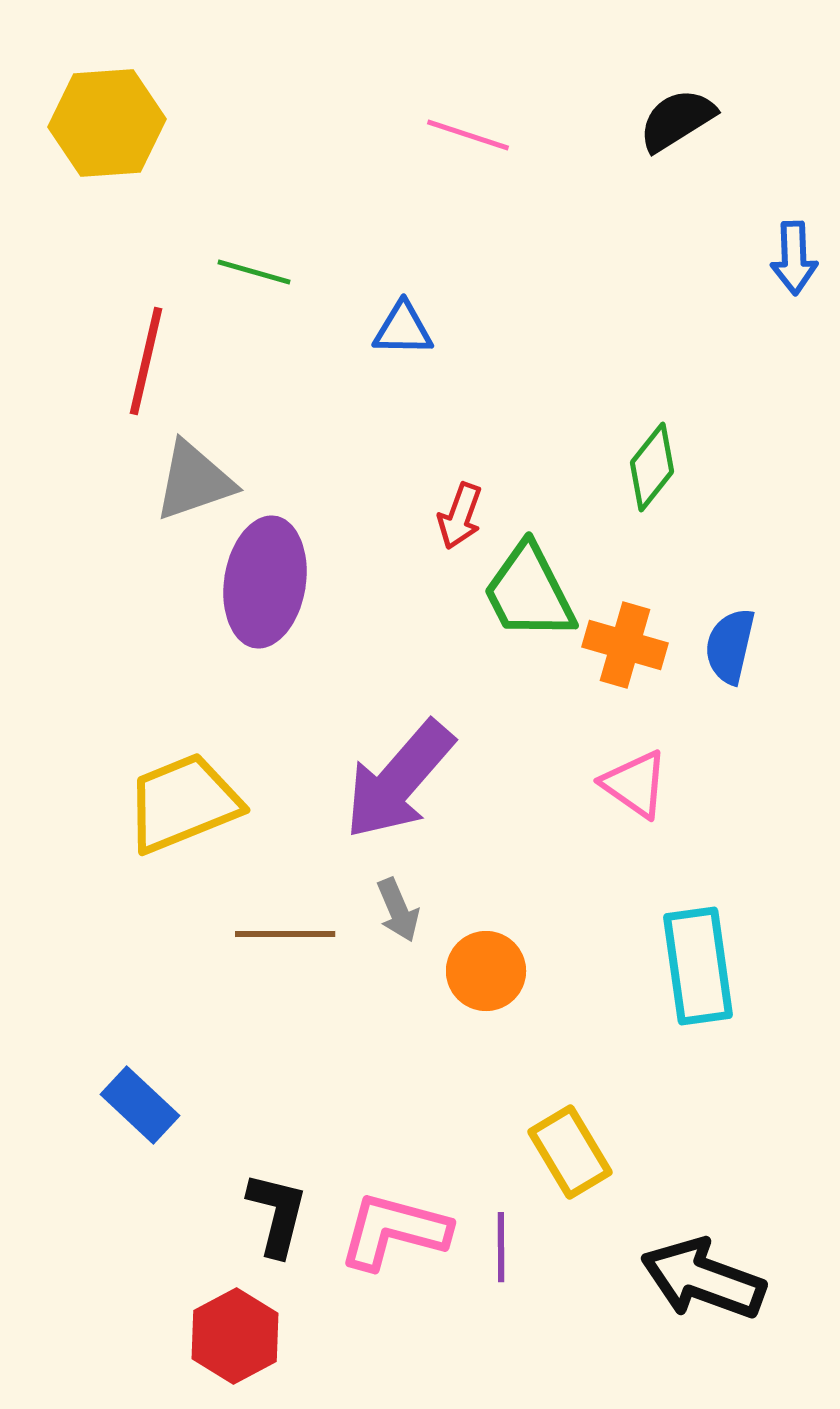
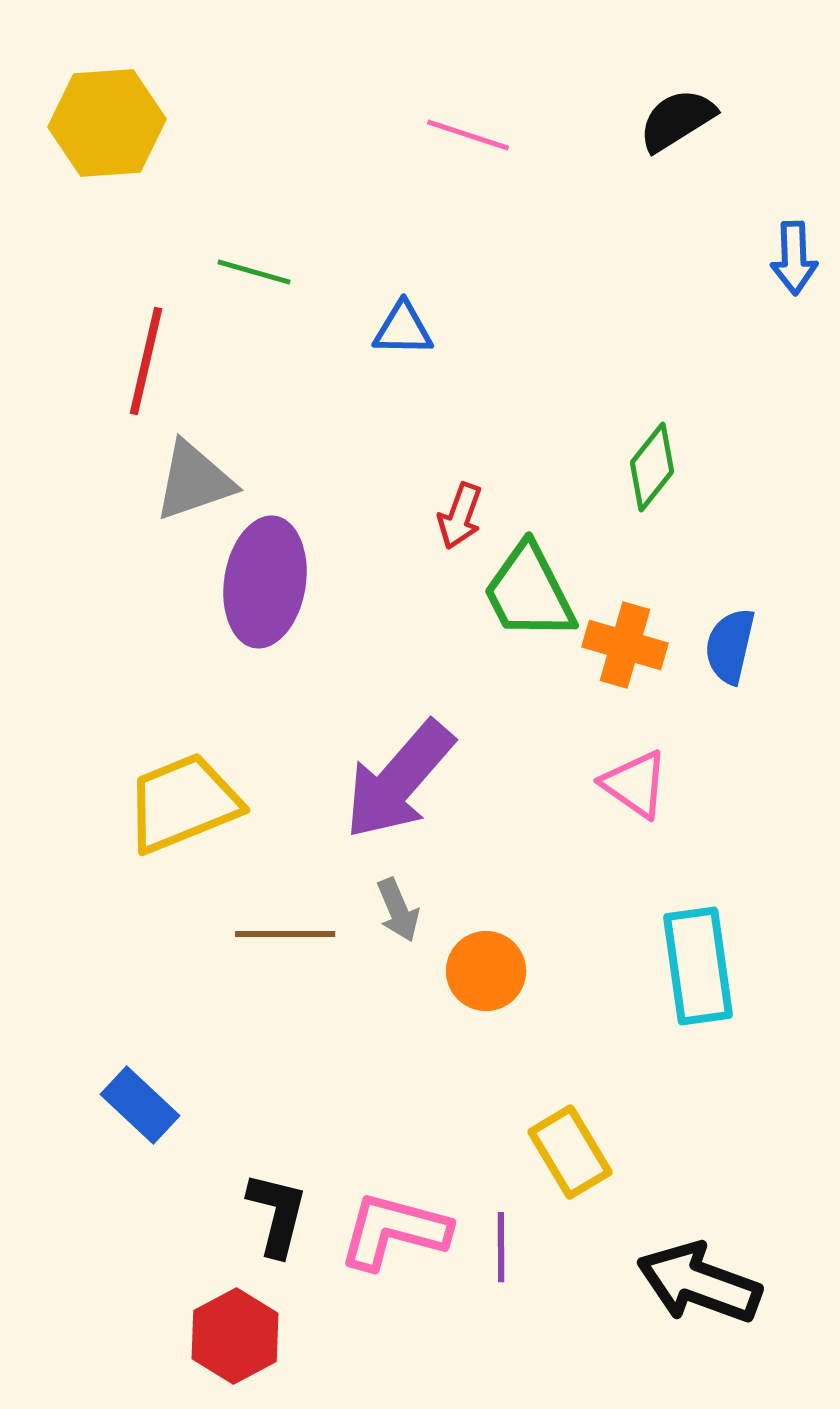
black arrow: moved 4 px left, 4 px down
